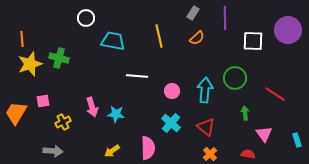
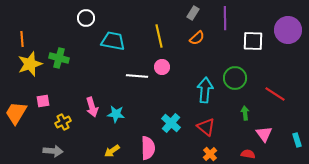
pink circle: moved 10 px left, 24 px up
